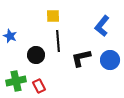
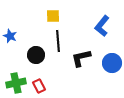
blue circle: moved 2 px right, 3 px down
green cross: moved 2 px down
